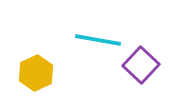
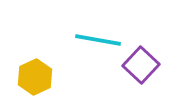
yellow hexagon: moved 1 px left, 4 px down
